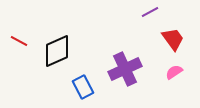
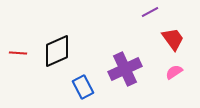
red line: moved 1 px left, 12 px down; rotated 24 degrees counterclockwise
